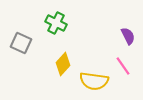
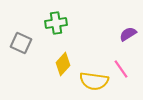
green cross: rotated 35 degrees counterclockwise
purple semicircle: moved 2 px up; rotated 96 degrees counterclockwise
pink line: moved 2 px left, 3 px down
